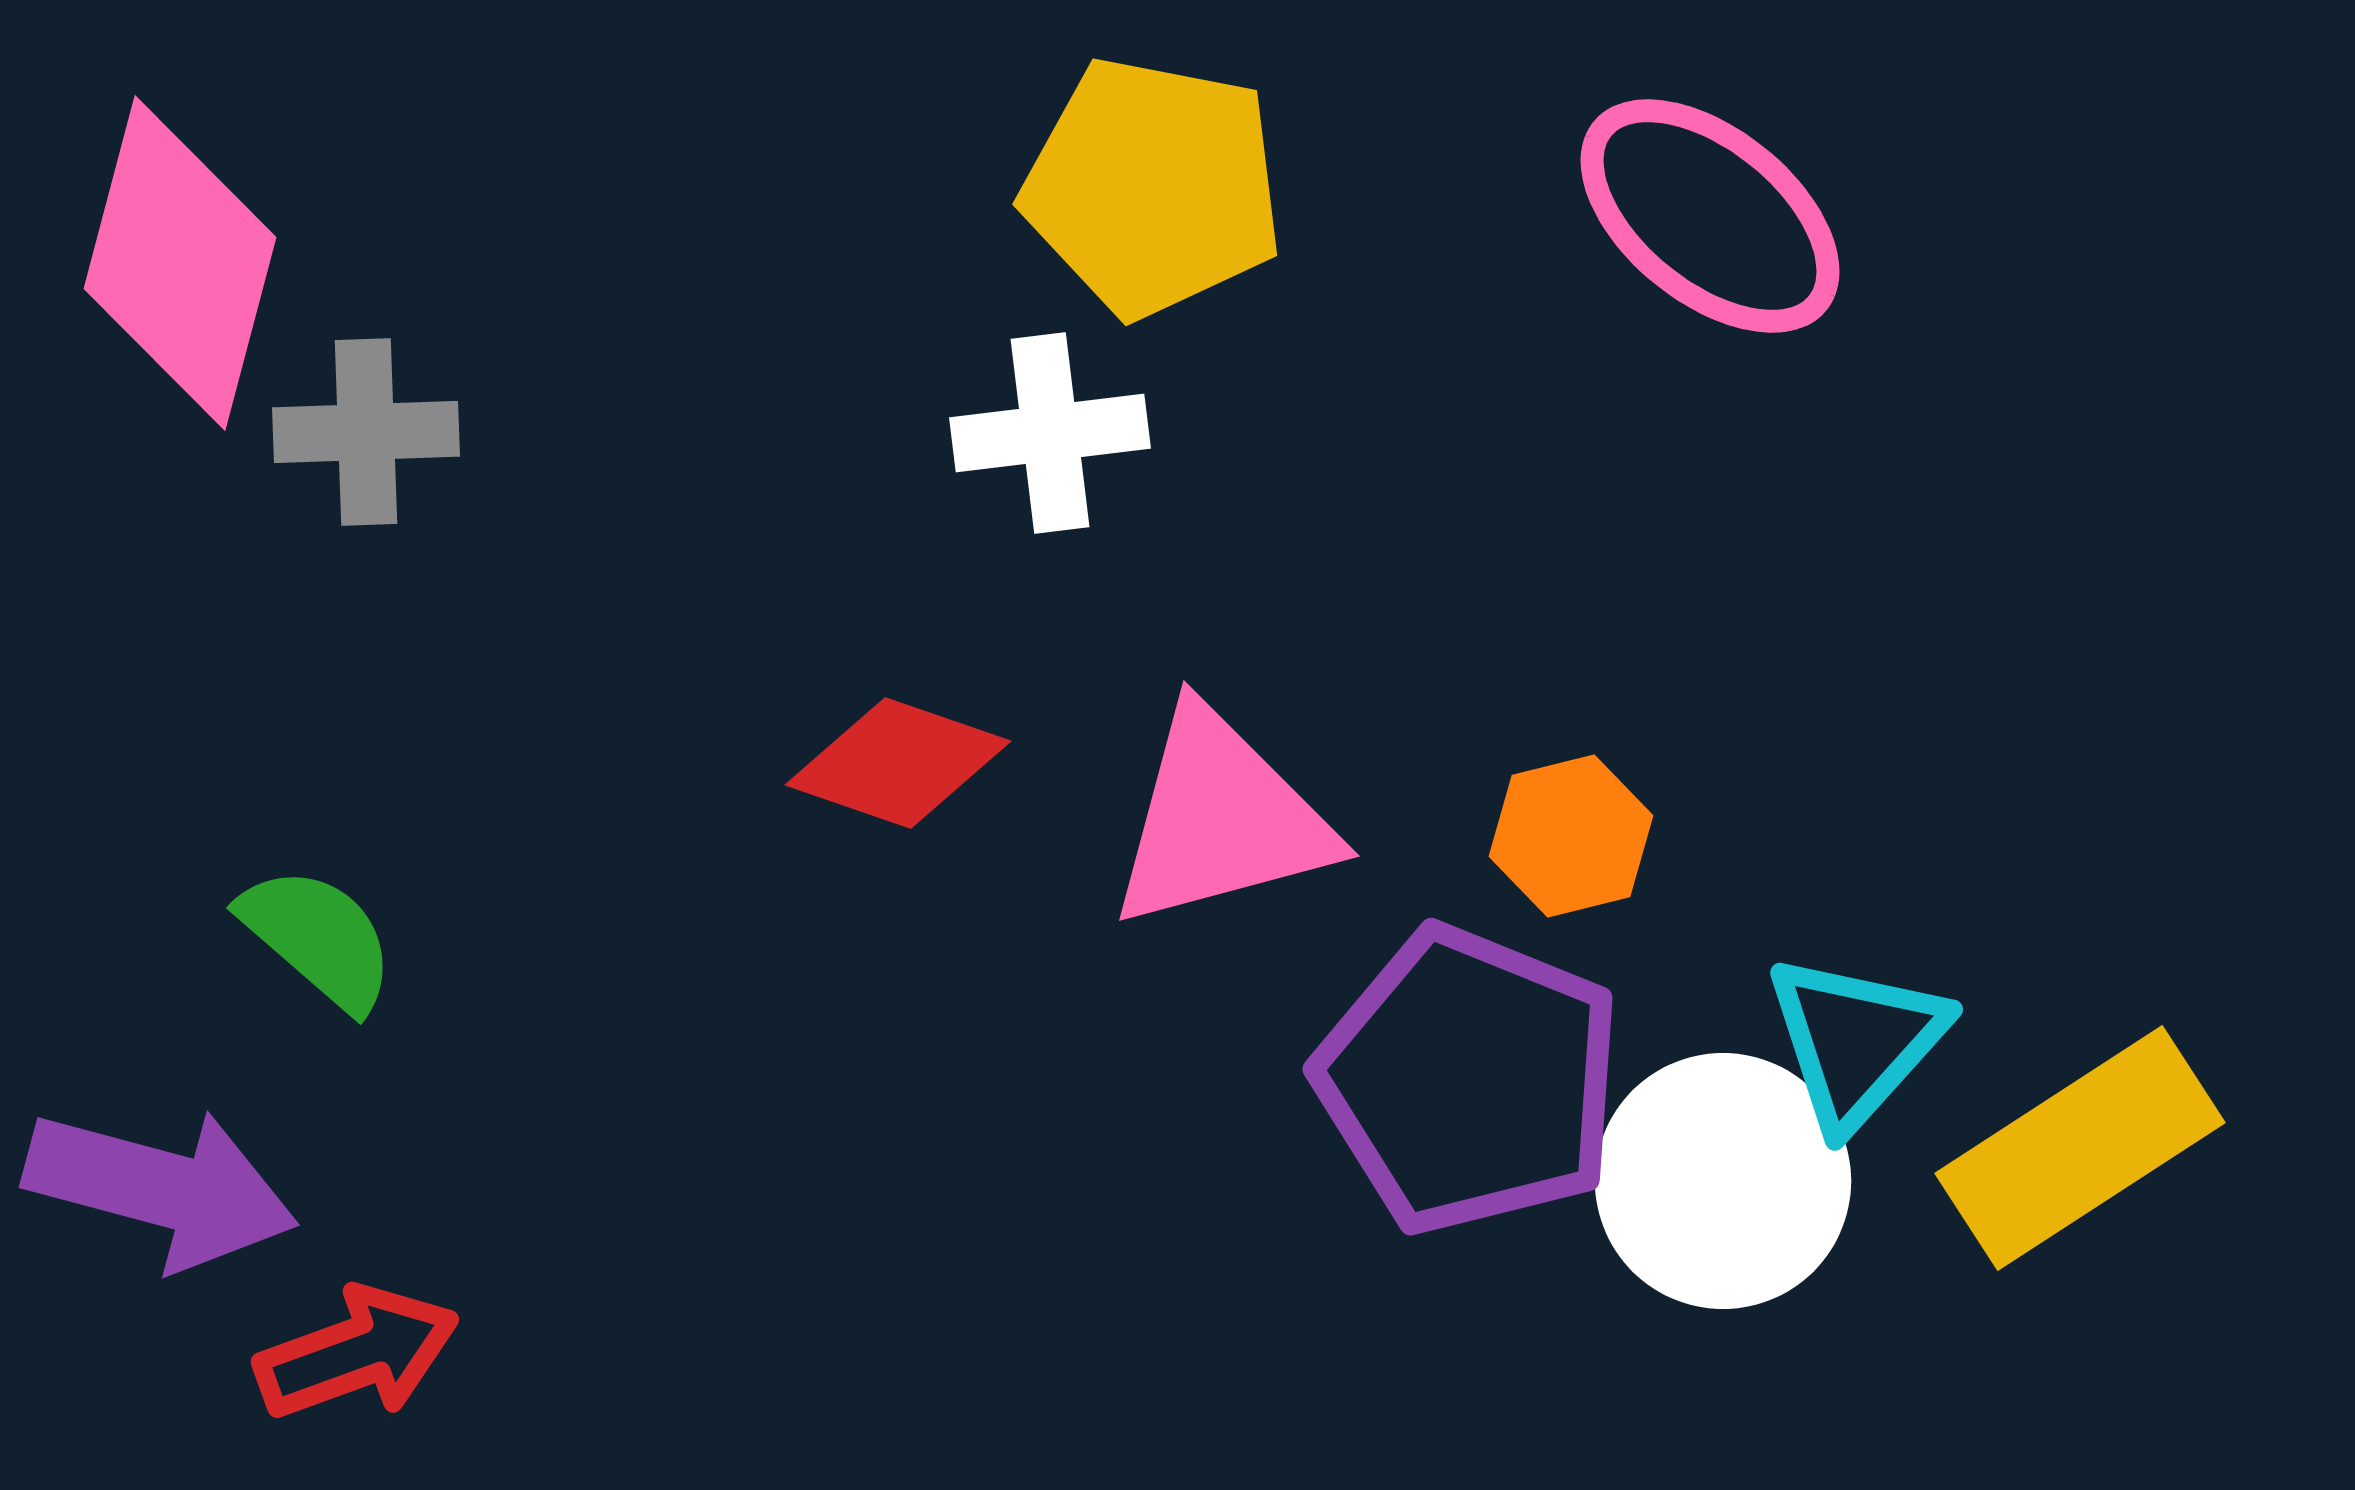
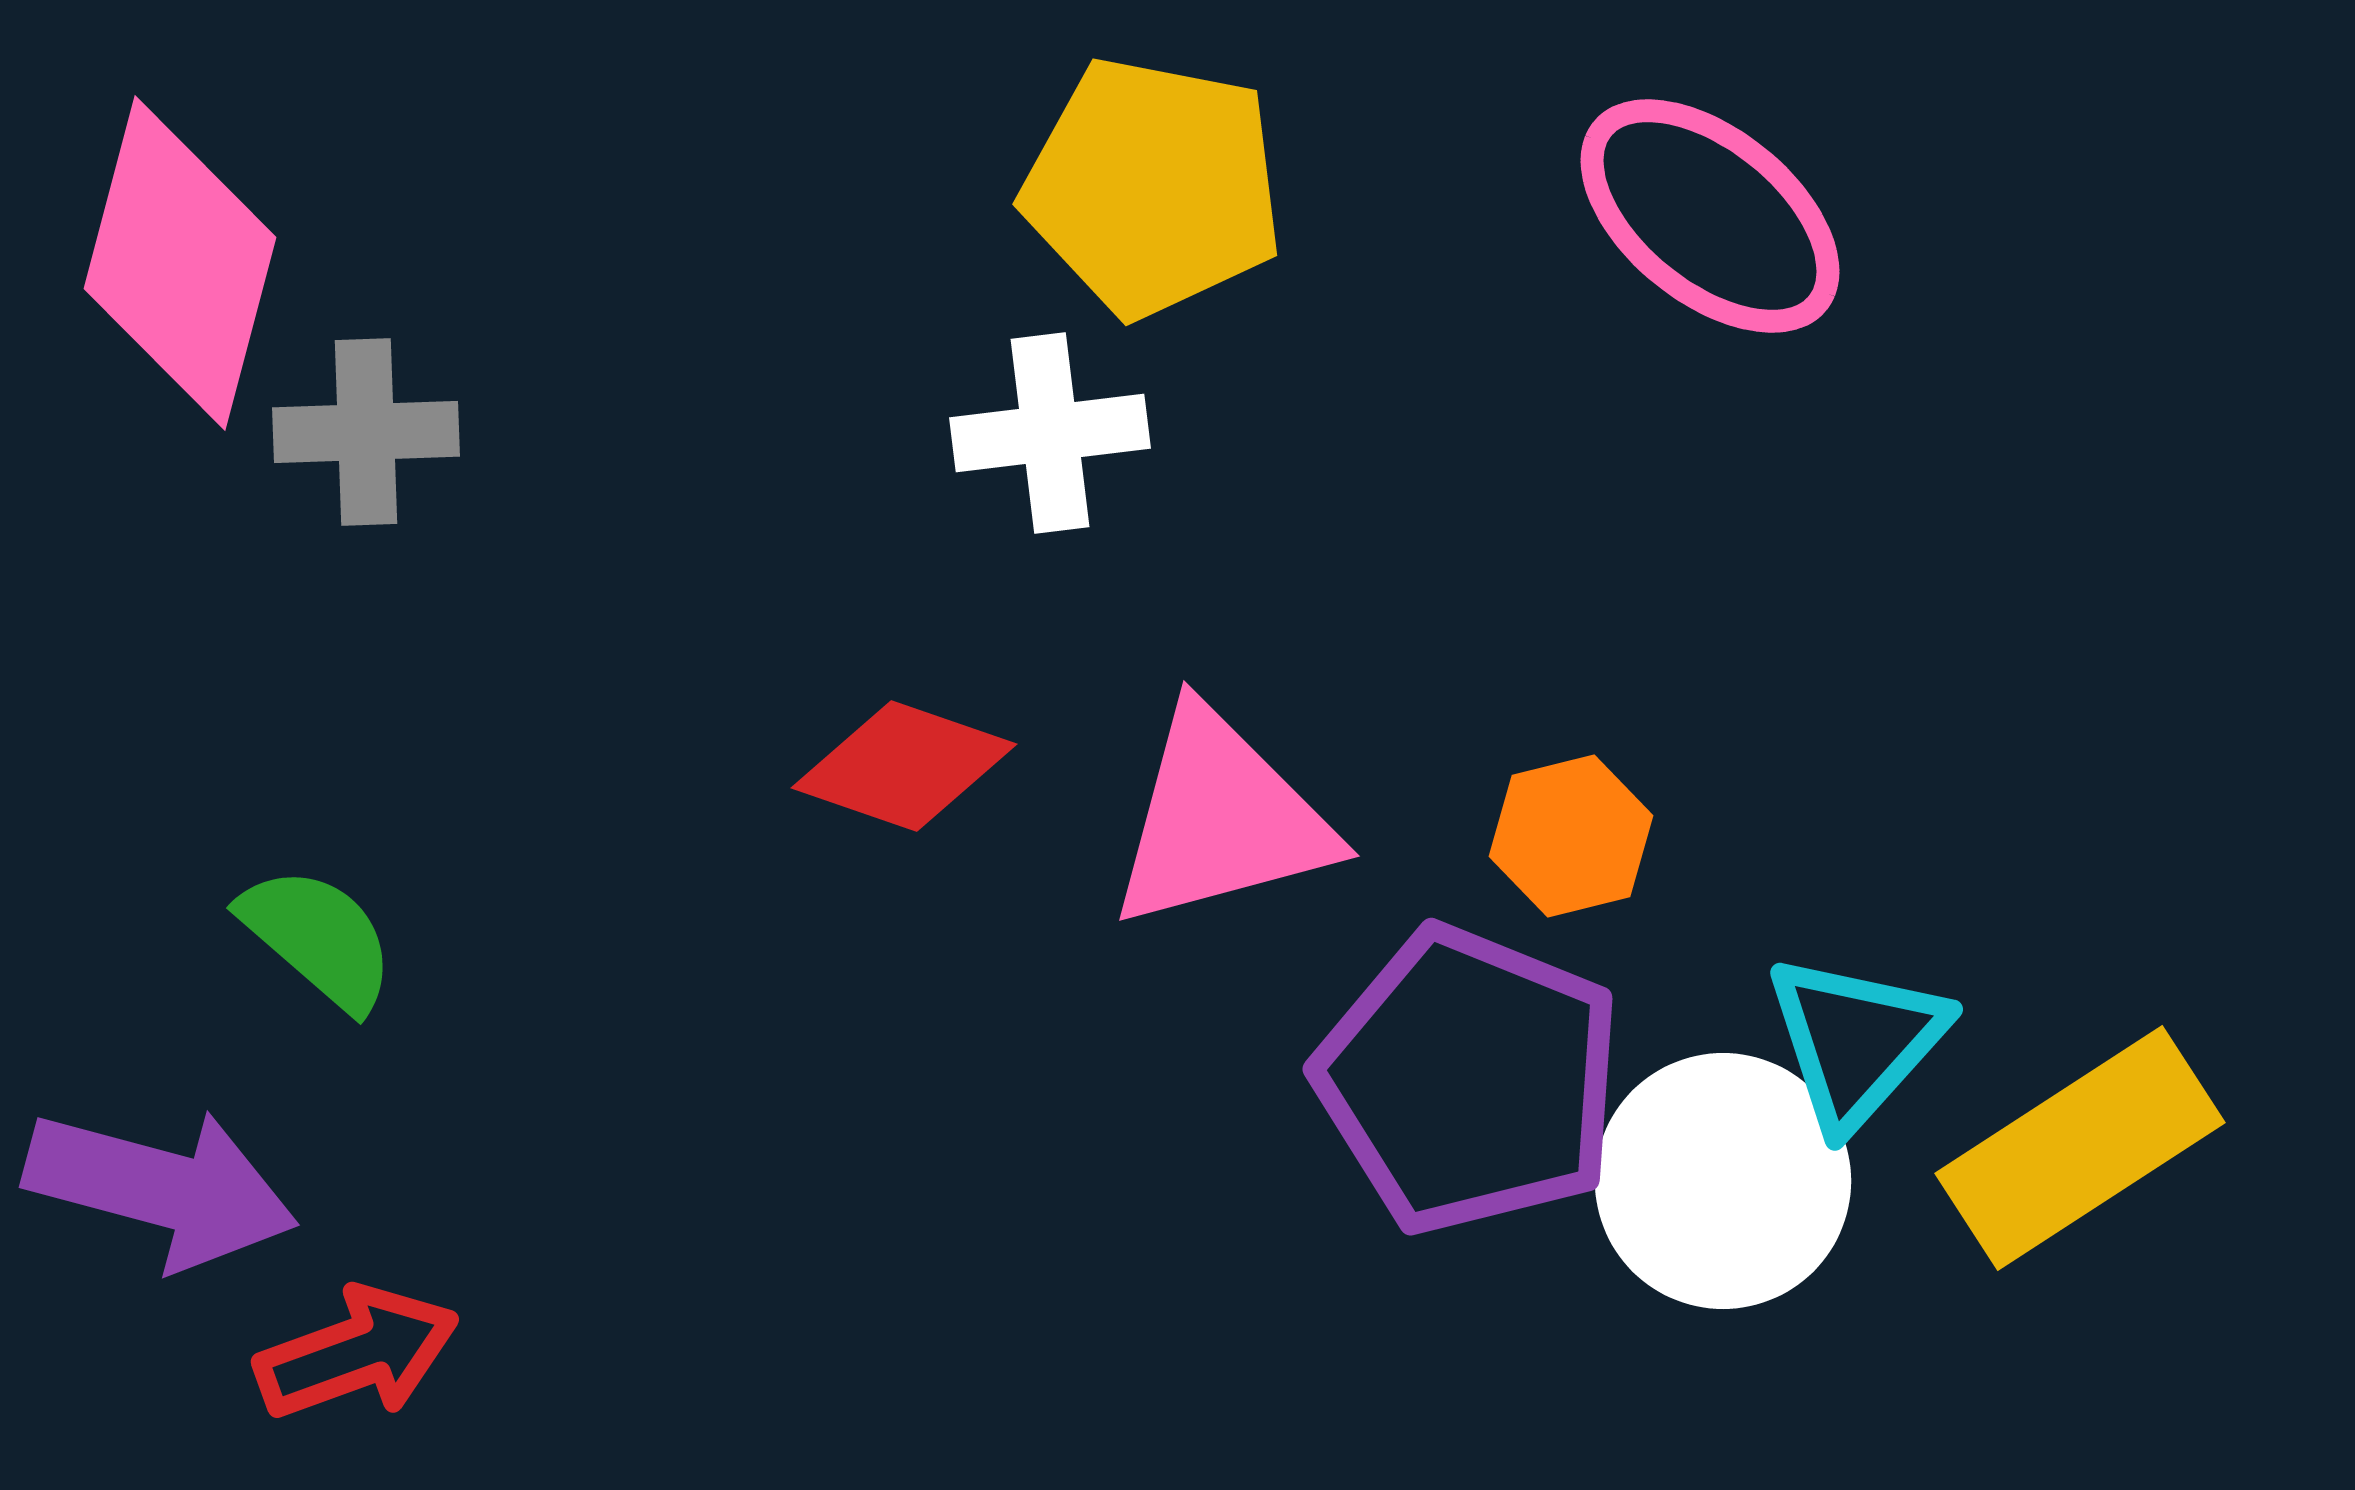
red diamond: moved 6 px right, 3 px down
